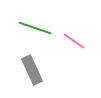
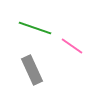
pink line: moved 2 px left, 5 px down
